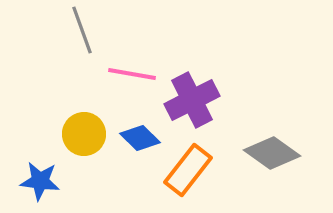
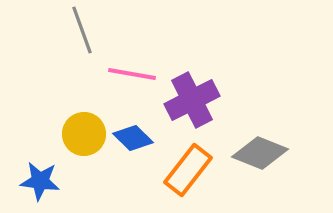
blue diamond: moved 7 px left
gray diamond: moved 12 px left; rotated 14 degrees counterclockwise
